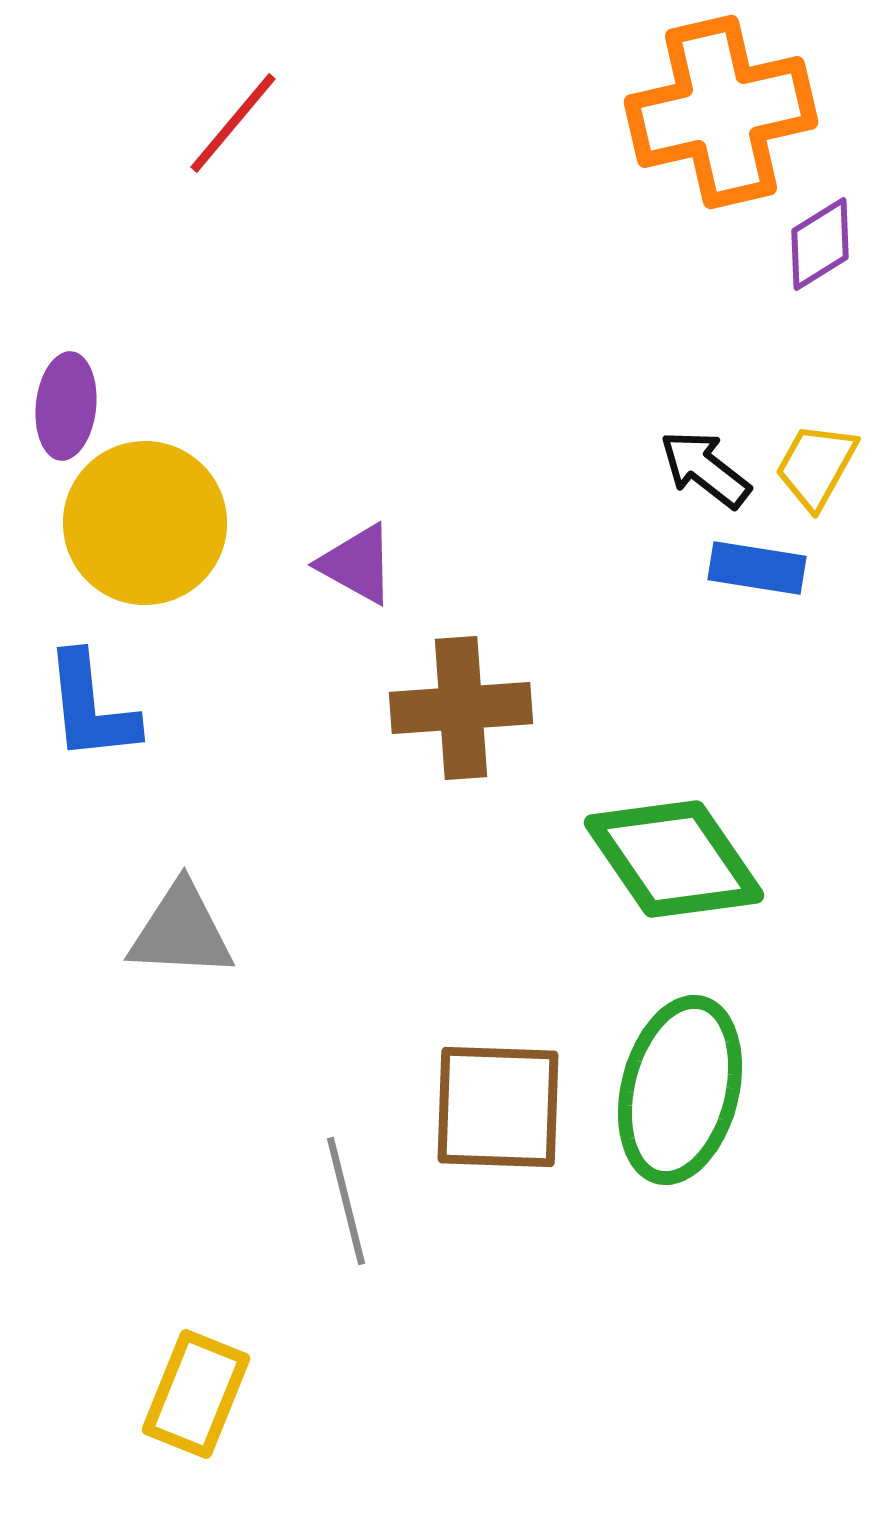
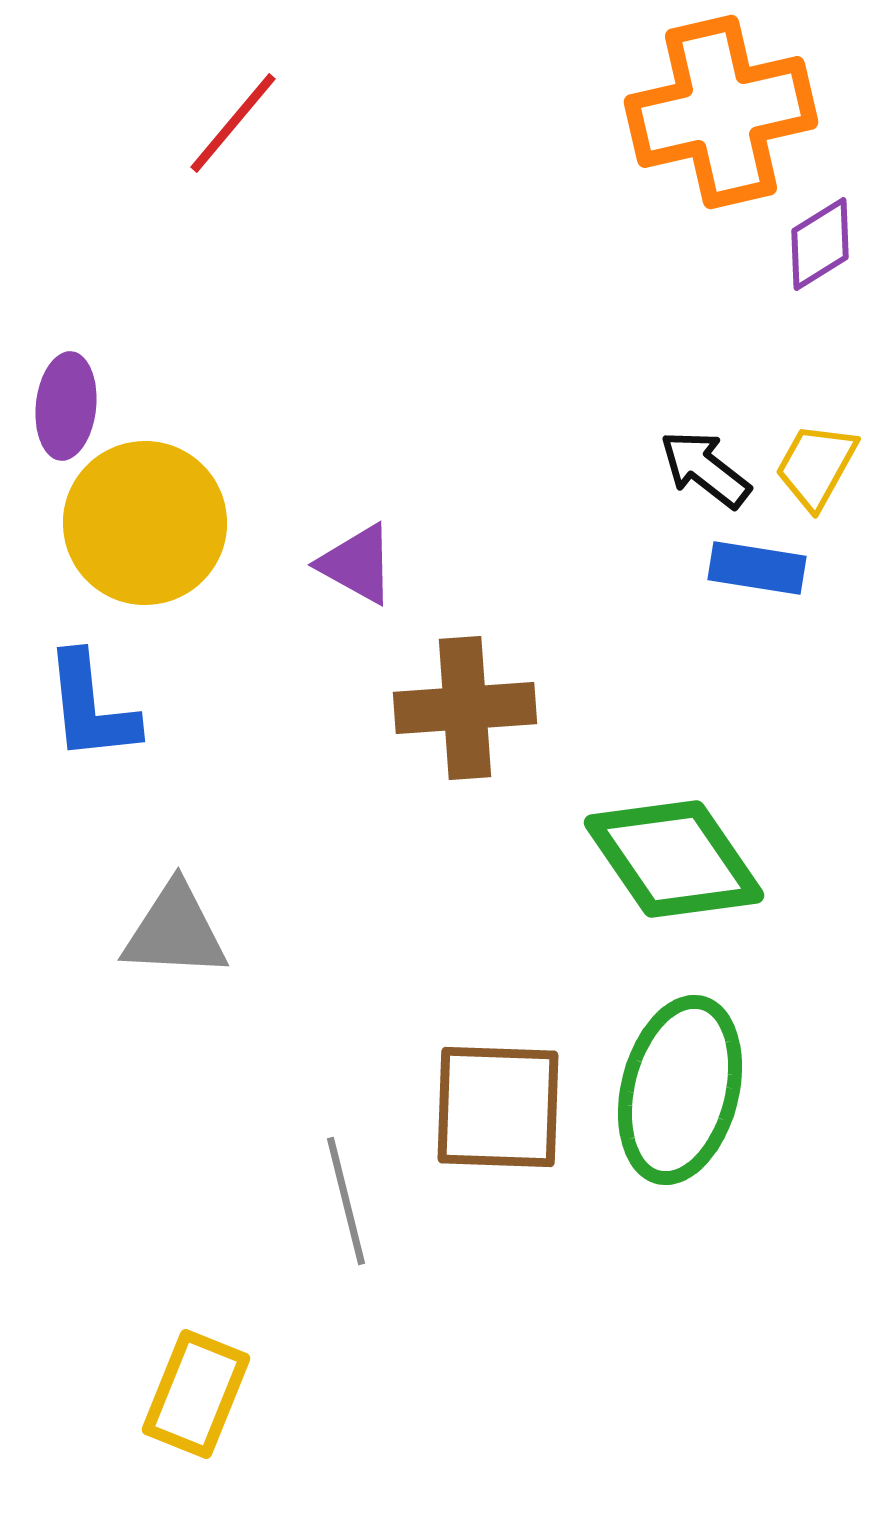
brown cross: moved 4 px right
gray triangle: moved 6 px left
